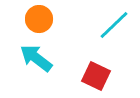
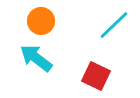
orange circle: moved 2 px right, 2 px down
